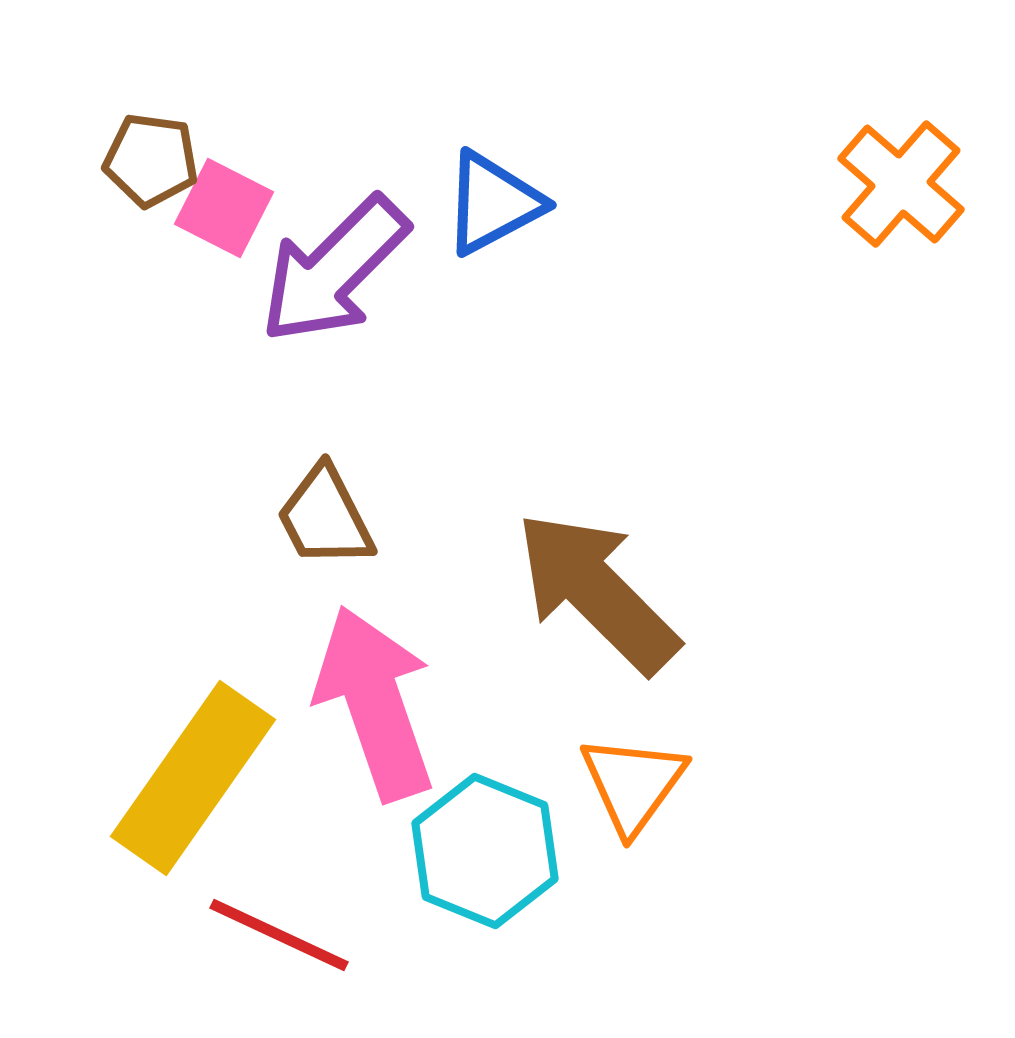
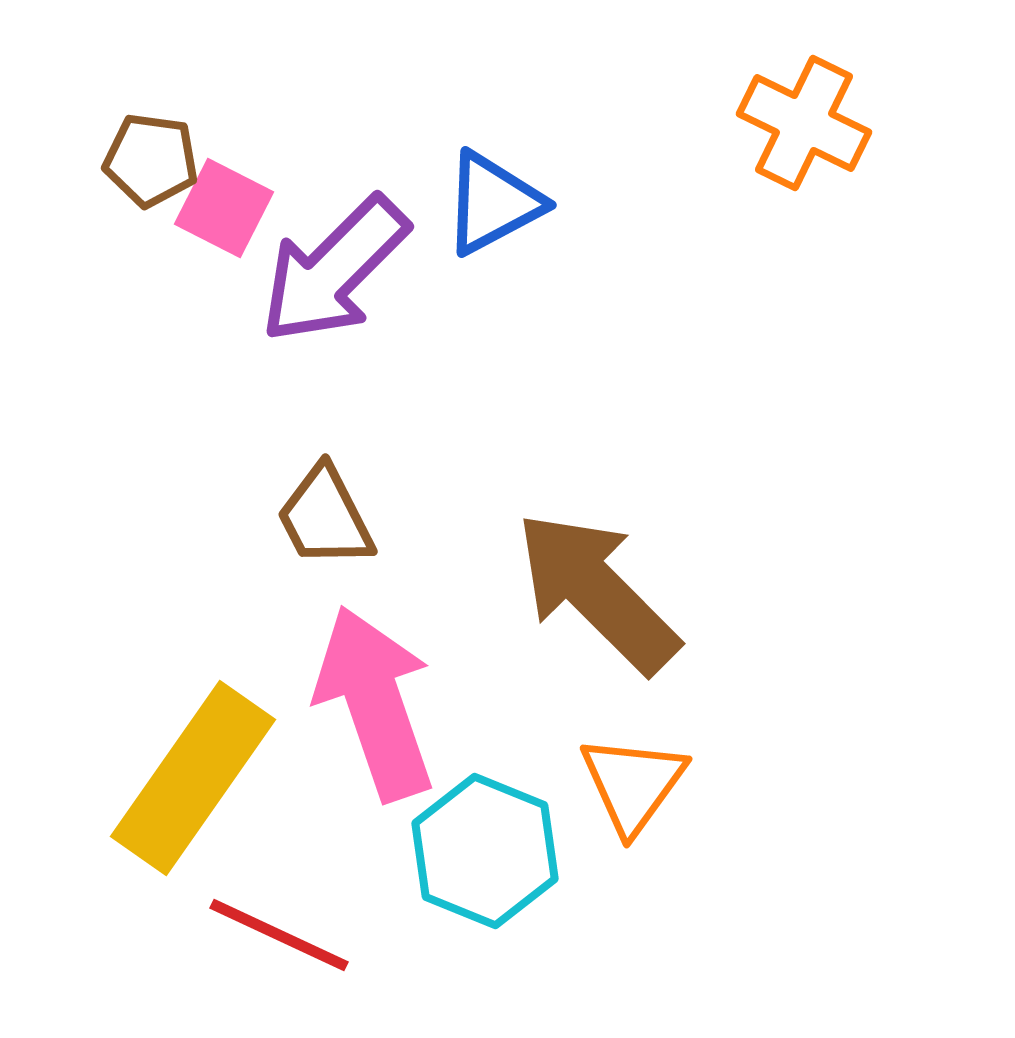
orange cross: moved 97 px left, 61 px up; rotated 15 degrees counterclockwise
